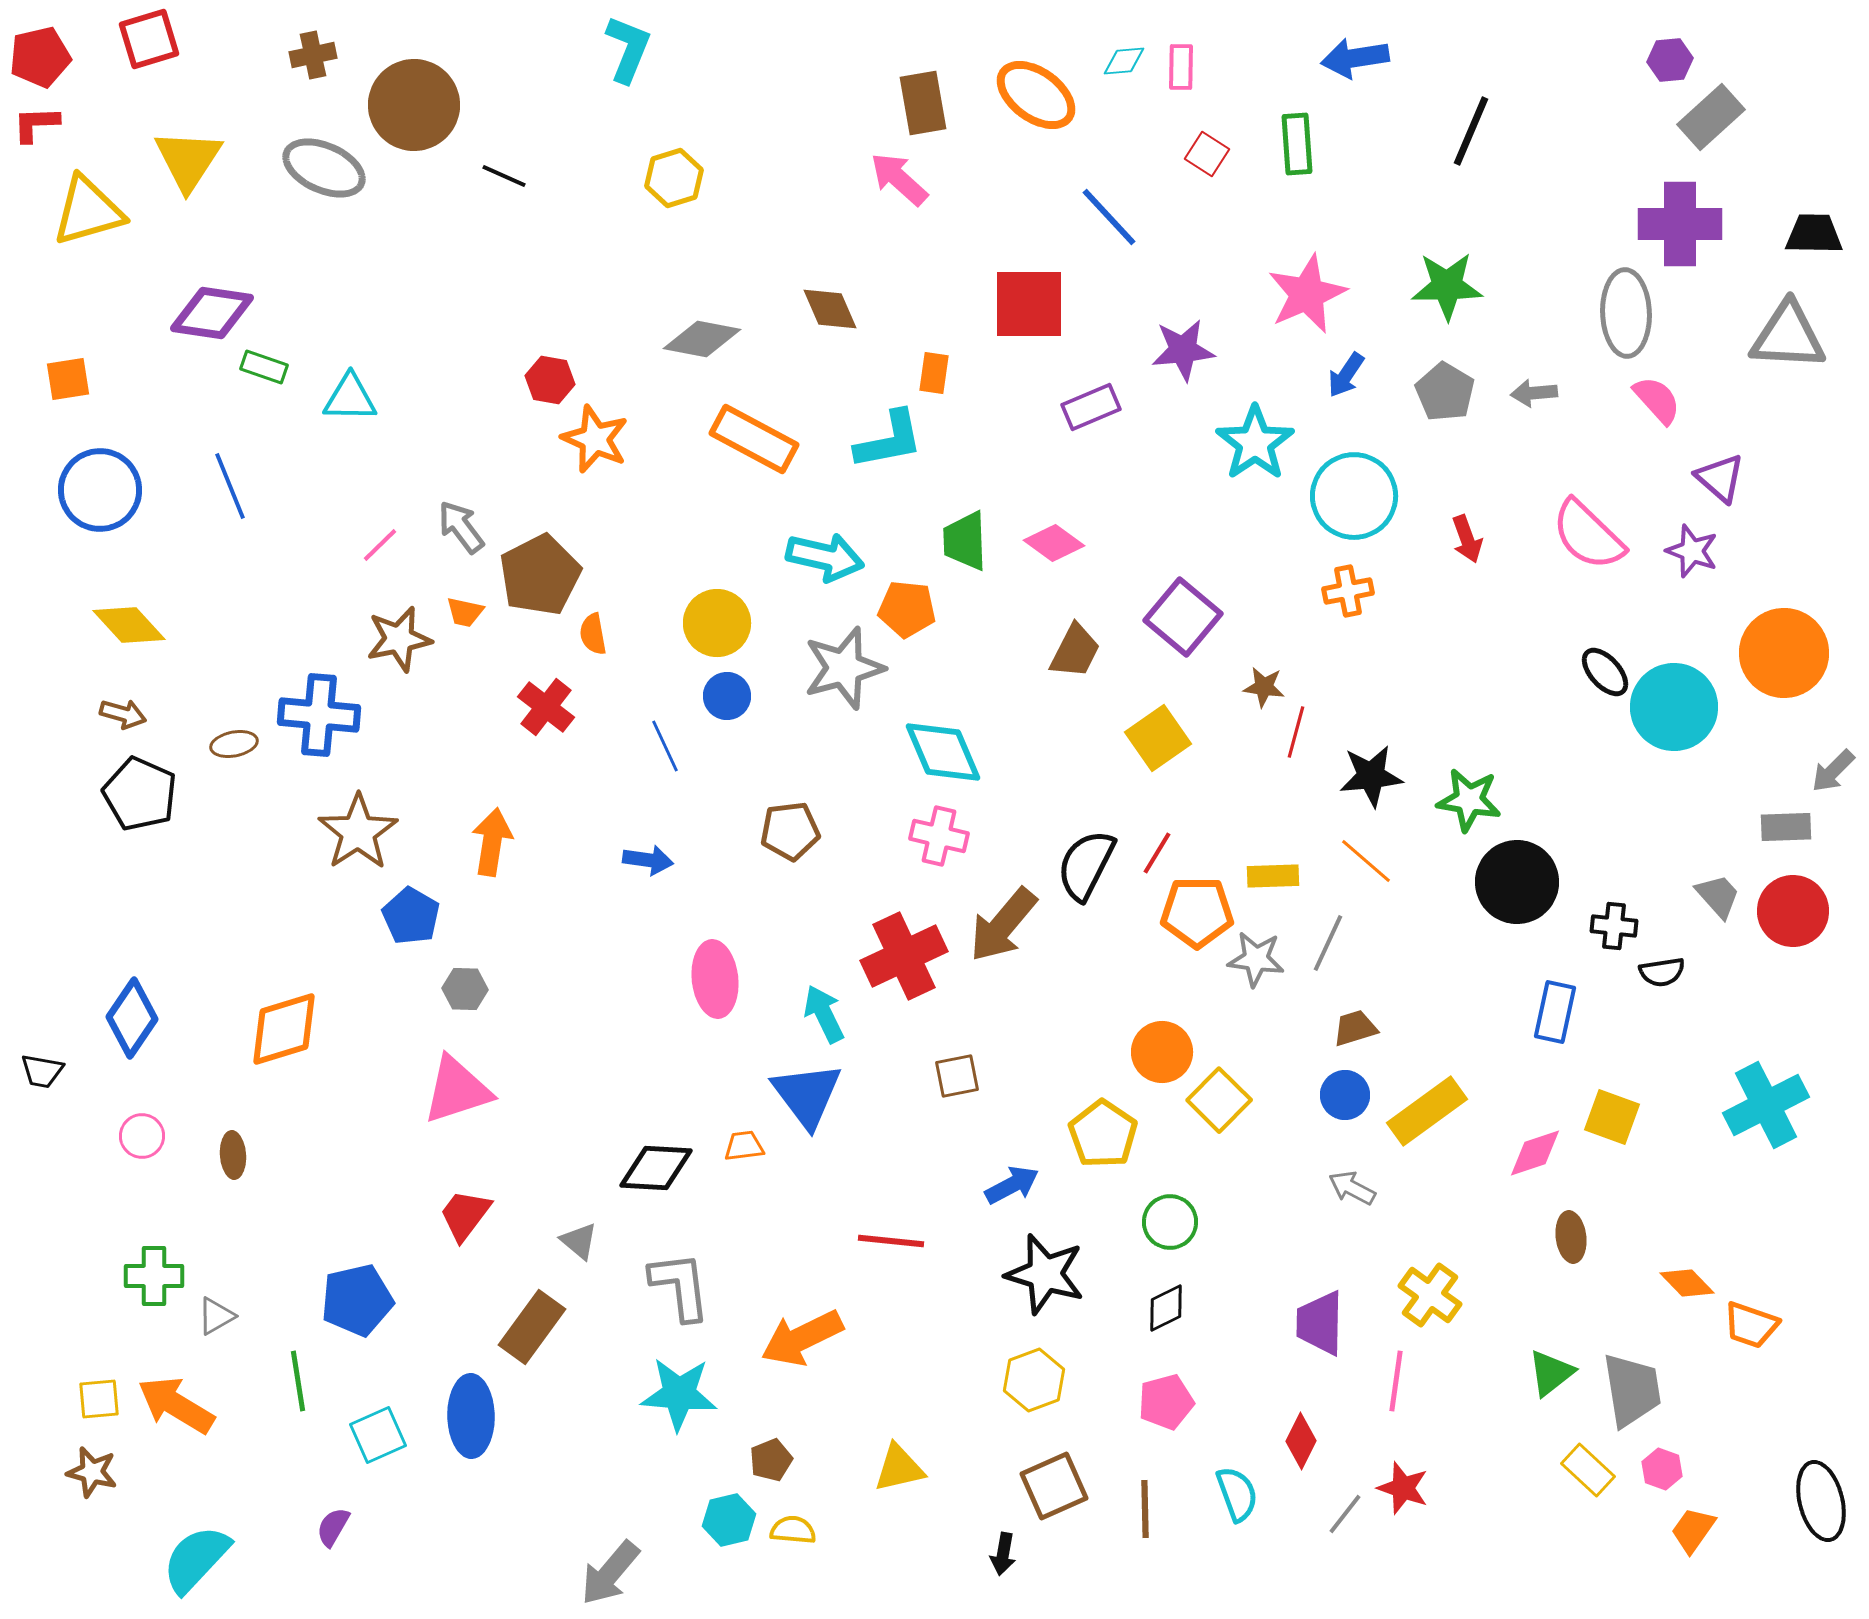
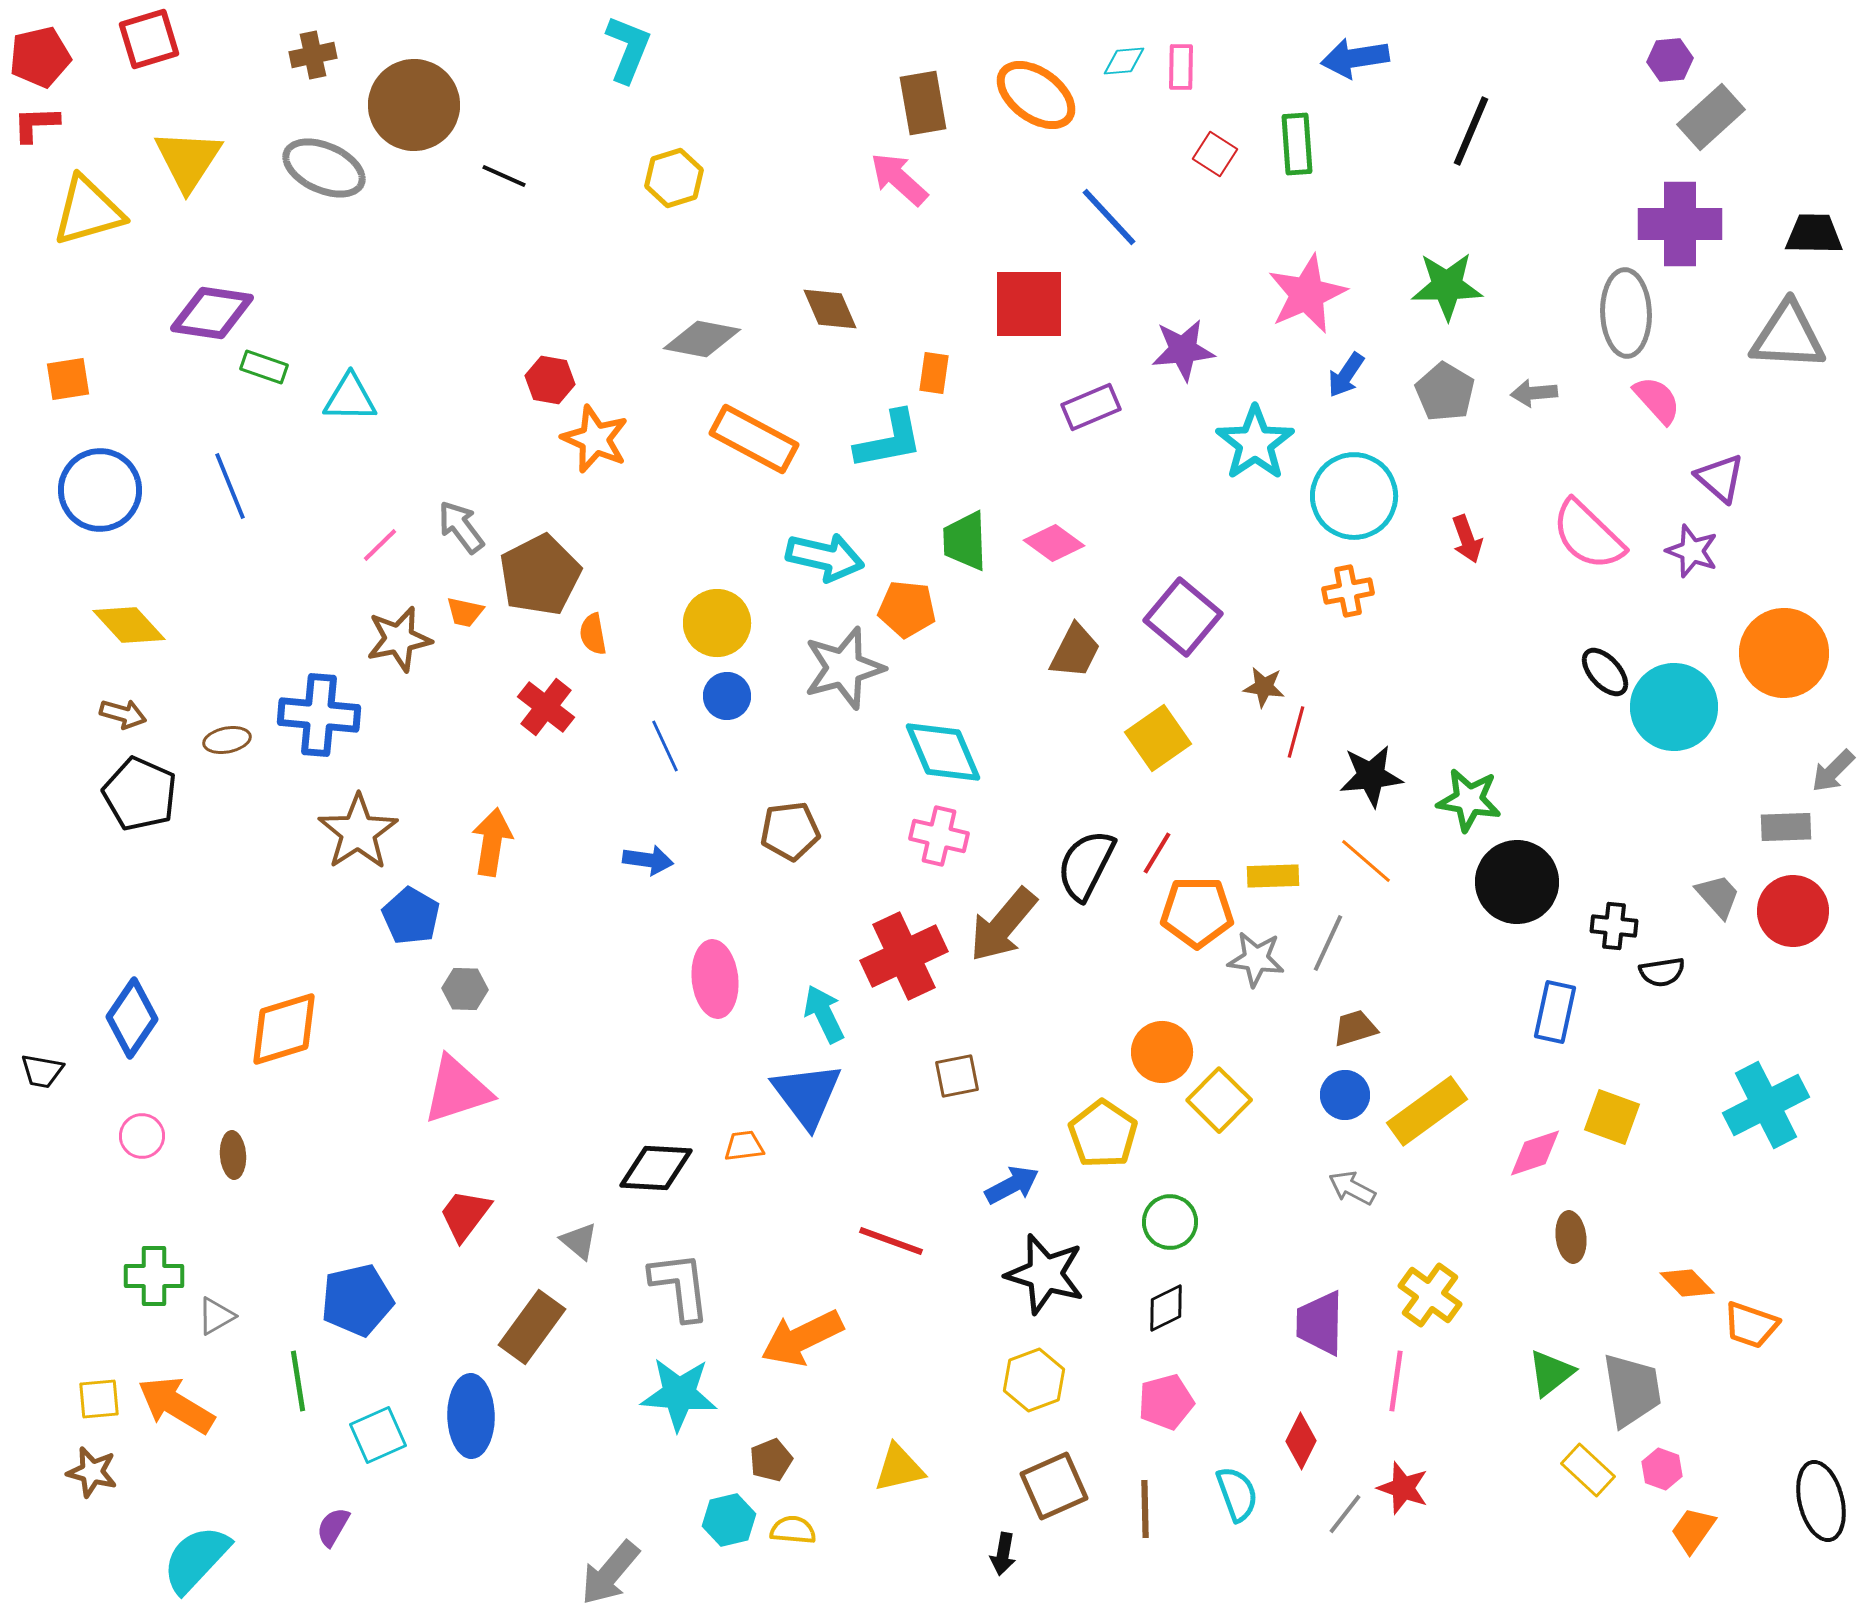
red square at (1207, 154): moved 8 px right
brown ellipse at (234, 744): moved 7 px left, 4 px up
red line at (891, 1241): rotated 14 degrees clockwise
